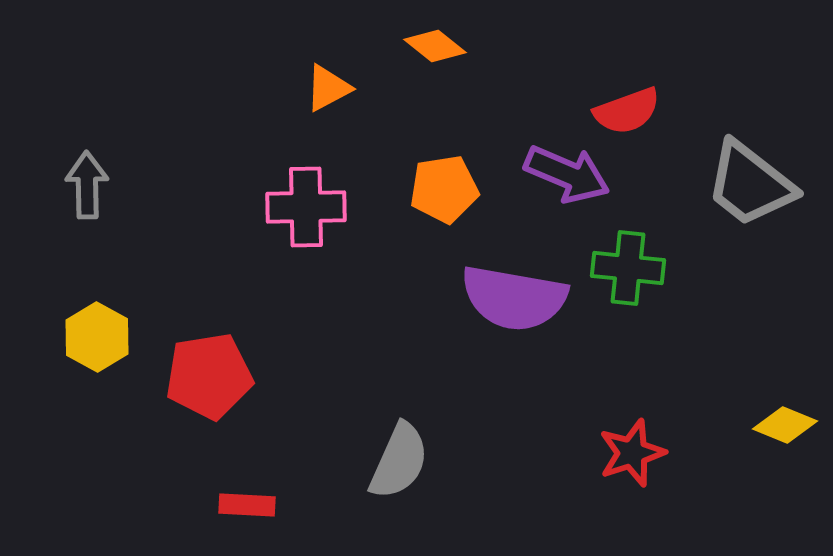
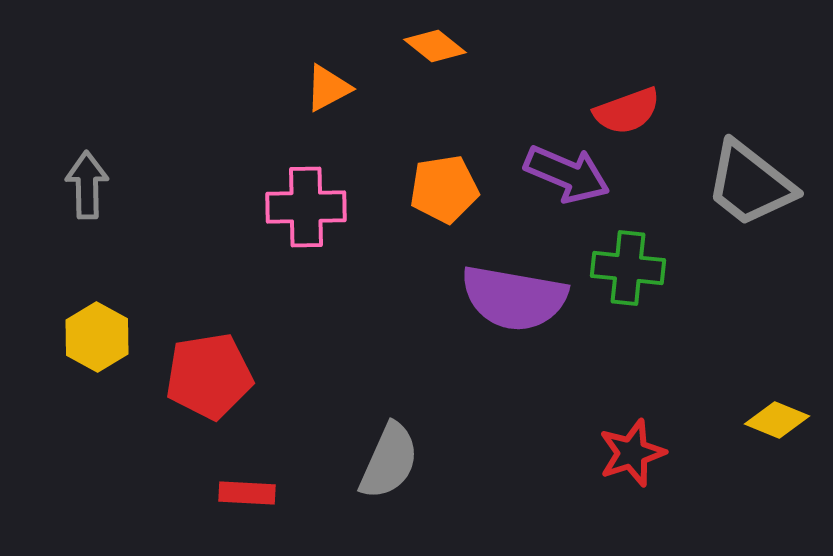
yellow diamond: moved 8 px left, 5 px up
gray semicircle: moved 10 px left
red rectangle: moved 12 px up
